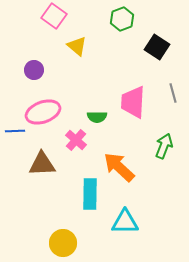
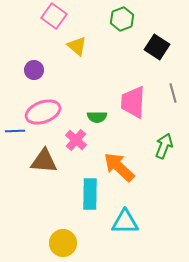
brown triangle: moved 2 px right, 3 px up; rotated 8 degrees clockwise
